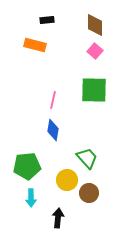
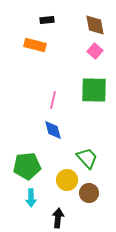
brown diamond: rotated 10 degrees counterclockwise
blue diamond: rotated 25 degrees counterclockwise
